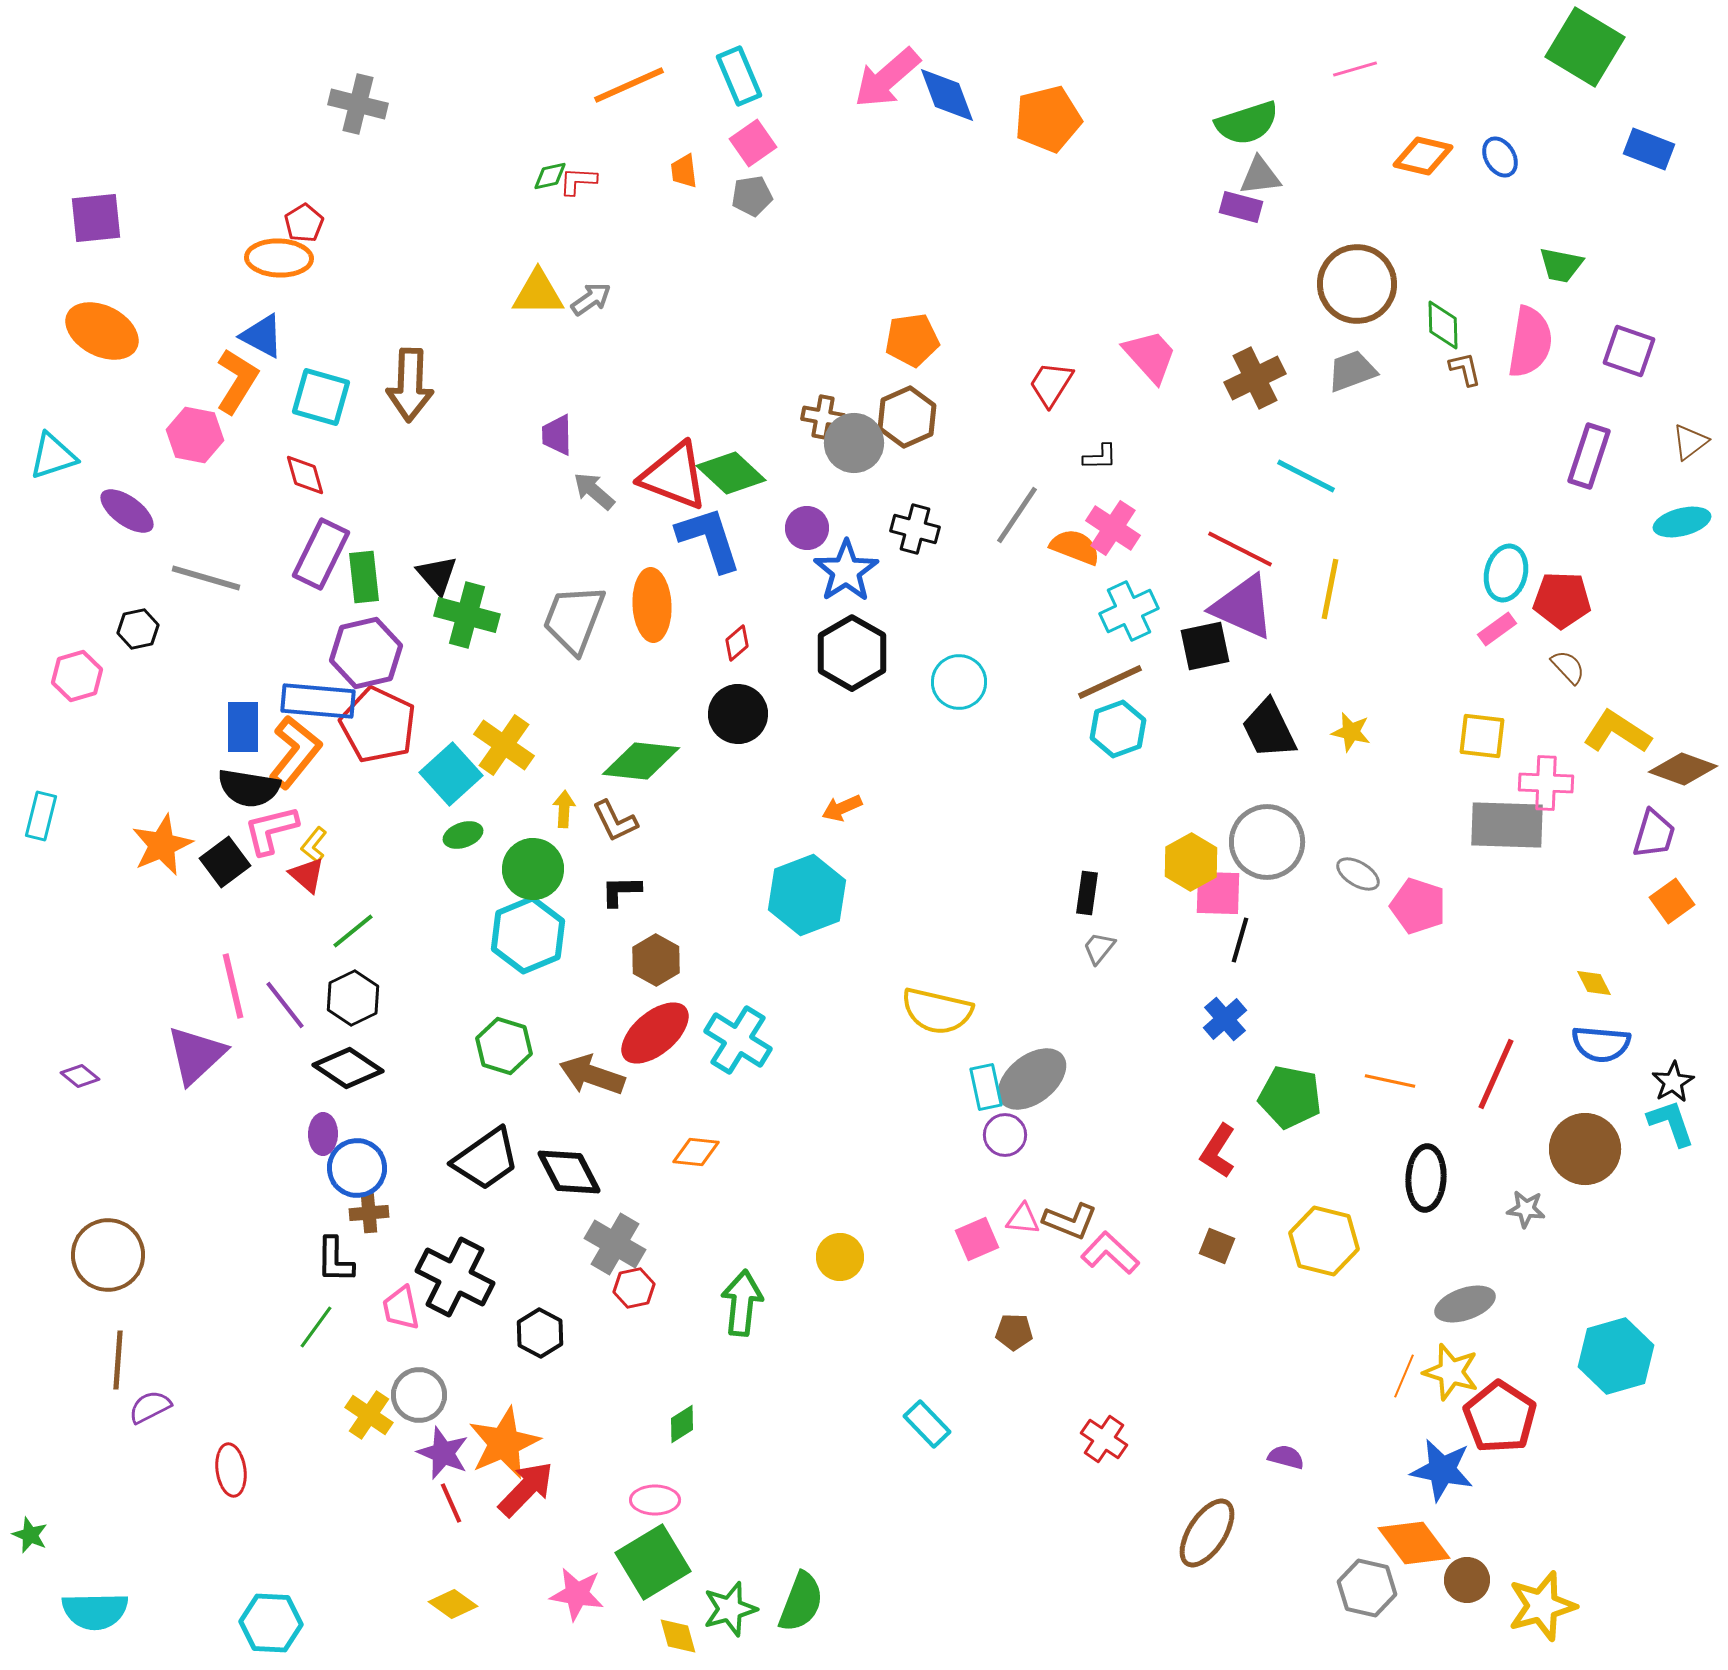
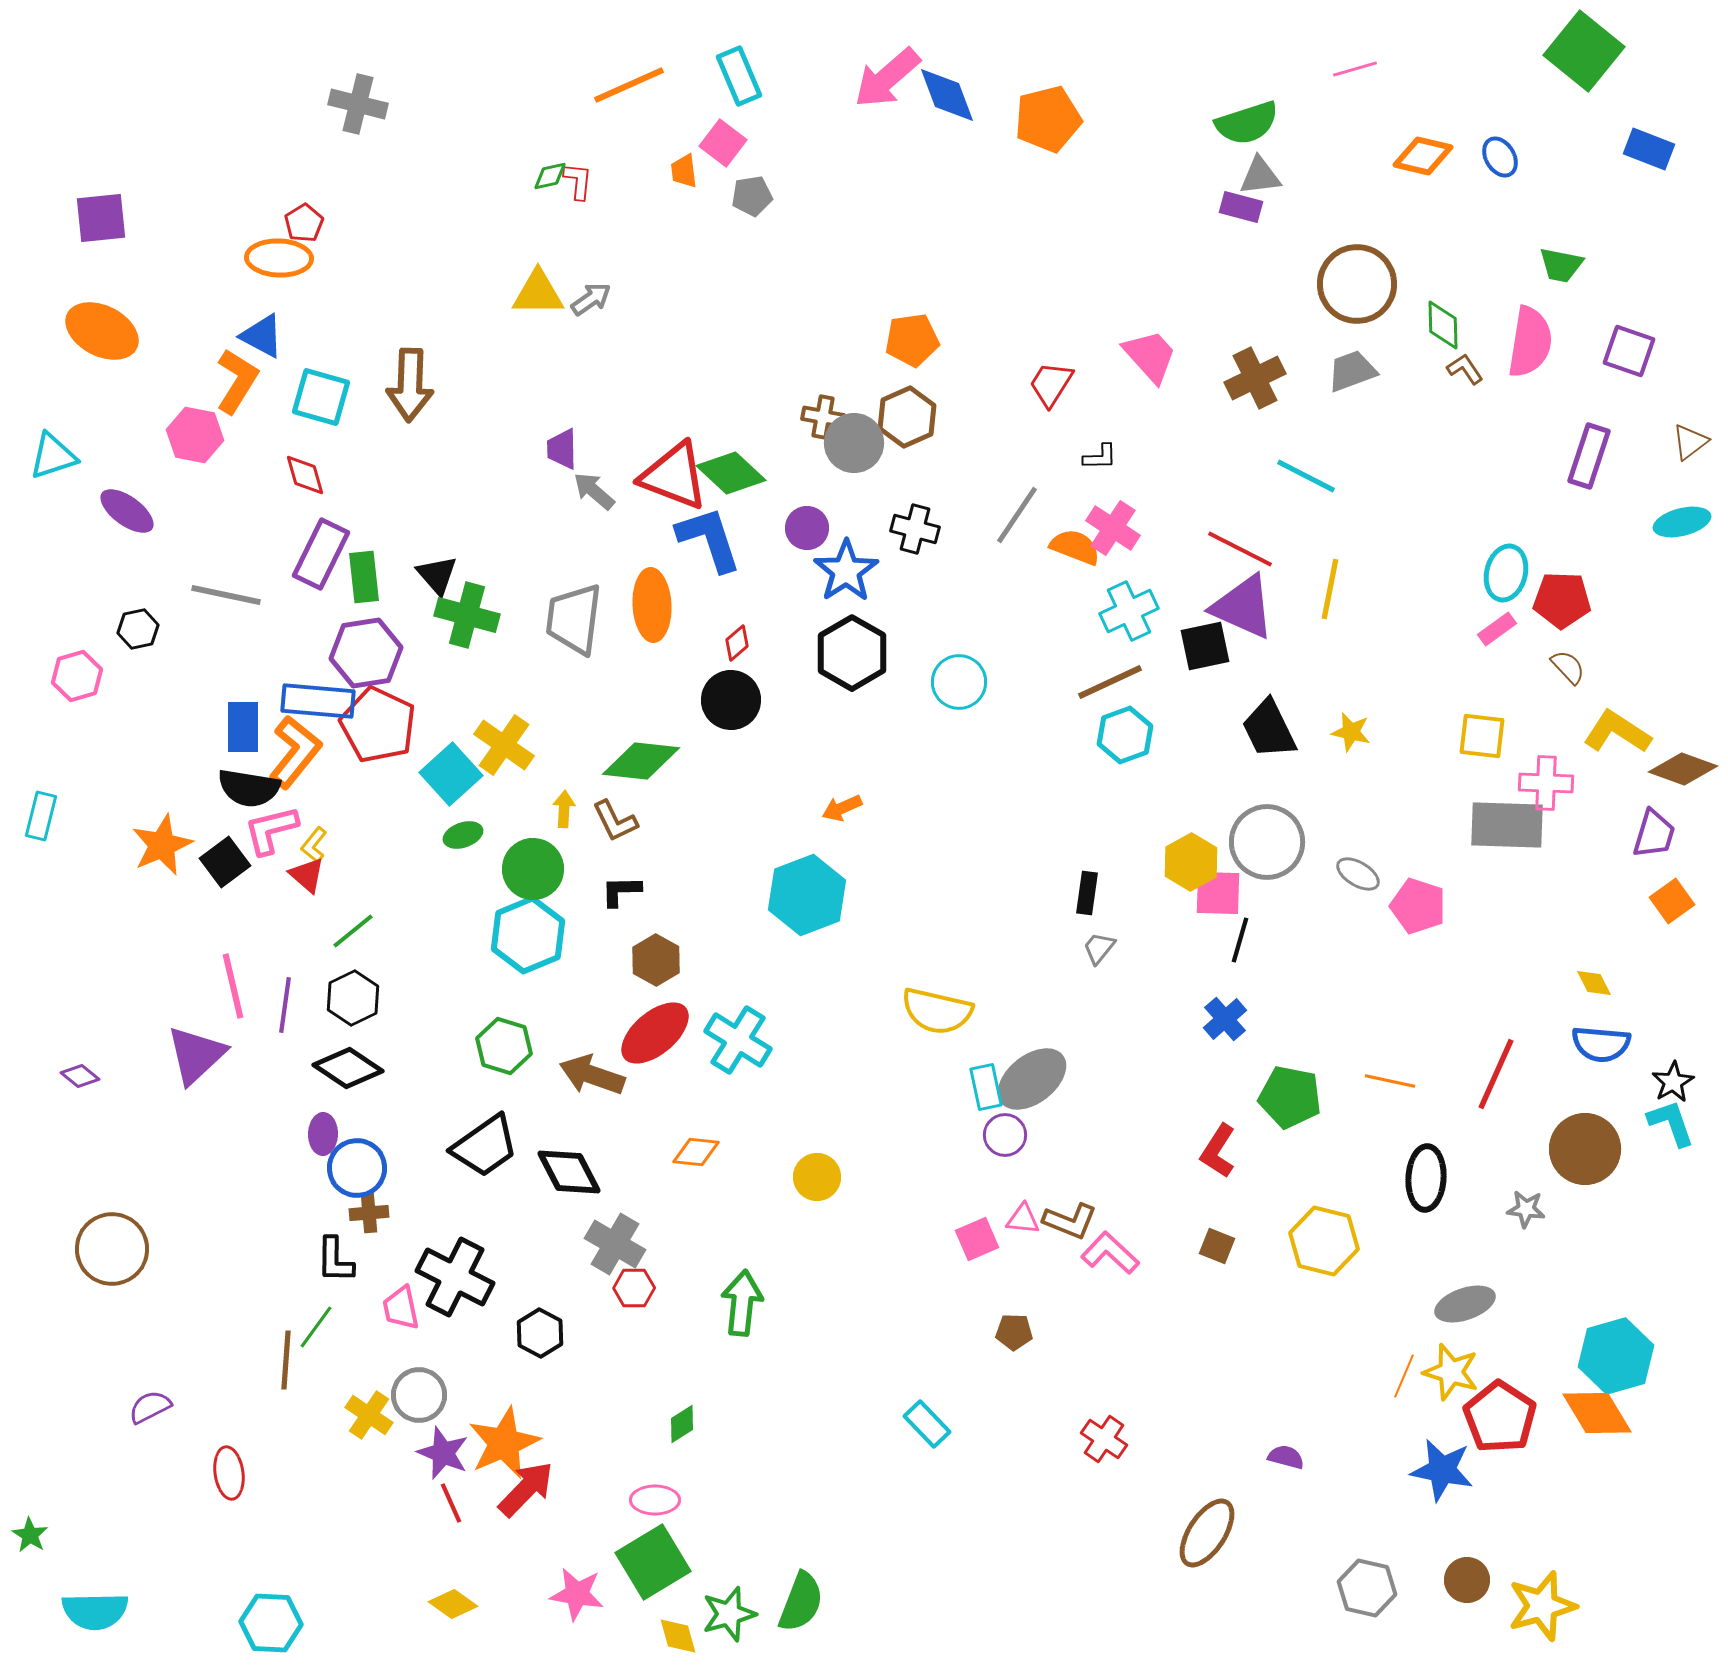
green square at (1585, 47): moved 1 px left, 4 px down; rotated 8 degrees clockwise
pink square at (753, 143): moved 30 px left; rotated 18 degrees counterclockwise
red L-shape at (578, 181): rotated 93 degrees clockwise
purple square at (96, 218): moved 5 px right
brown L-shape at (1465, 369): rotated 21 degrees counterclockwise
purple trapezoid at (557, 435): moved 5 px right, 14 px down
gray line at (206, 578): moved 20 px right, 17 px down; rotated 4 degrees counterclockwise
gray trapezoid at (574, 619): rotated 14 degrees counterclockwise
purple hexagon at (366, 653): rotated 4 degrees clockwise
black circle at (738, 714): moved 7 px left, 14 px up
cyan hexagon at (1118, 729): moved 7 px right, 6 px down
purple line at (285, 1005): rotated 46 degrees clockwise
black trapezoid at (486, 1159): moved 1 px left, 13 px up
brown circle at (108, 1255): moved 4 px right, 6 px up
yellow circle at (840, 1257): moved 23 px left, 80 px up
red hexagon at (634, 1288): rotated 12 degrees clockwise
brown line at (118, 1360): moved 168 px right
red ellipse at (231, 1470): moved 2 px left, 3 px down
green star at (30, 1535): rotated 9 degrees clockwise
orange diamond at (1414, 1543): moved 183 px right, 130 px up; rotated 6 degrees clockwise
green star at (730, 1609): moved 1 px left, 5 px down
